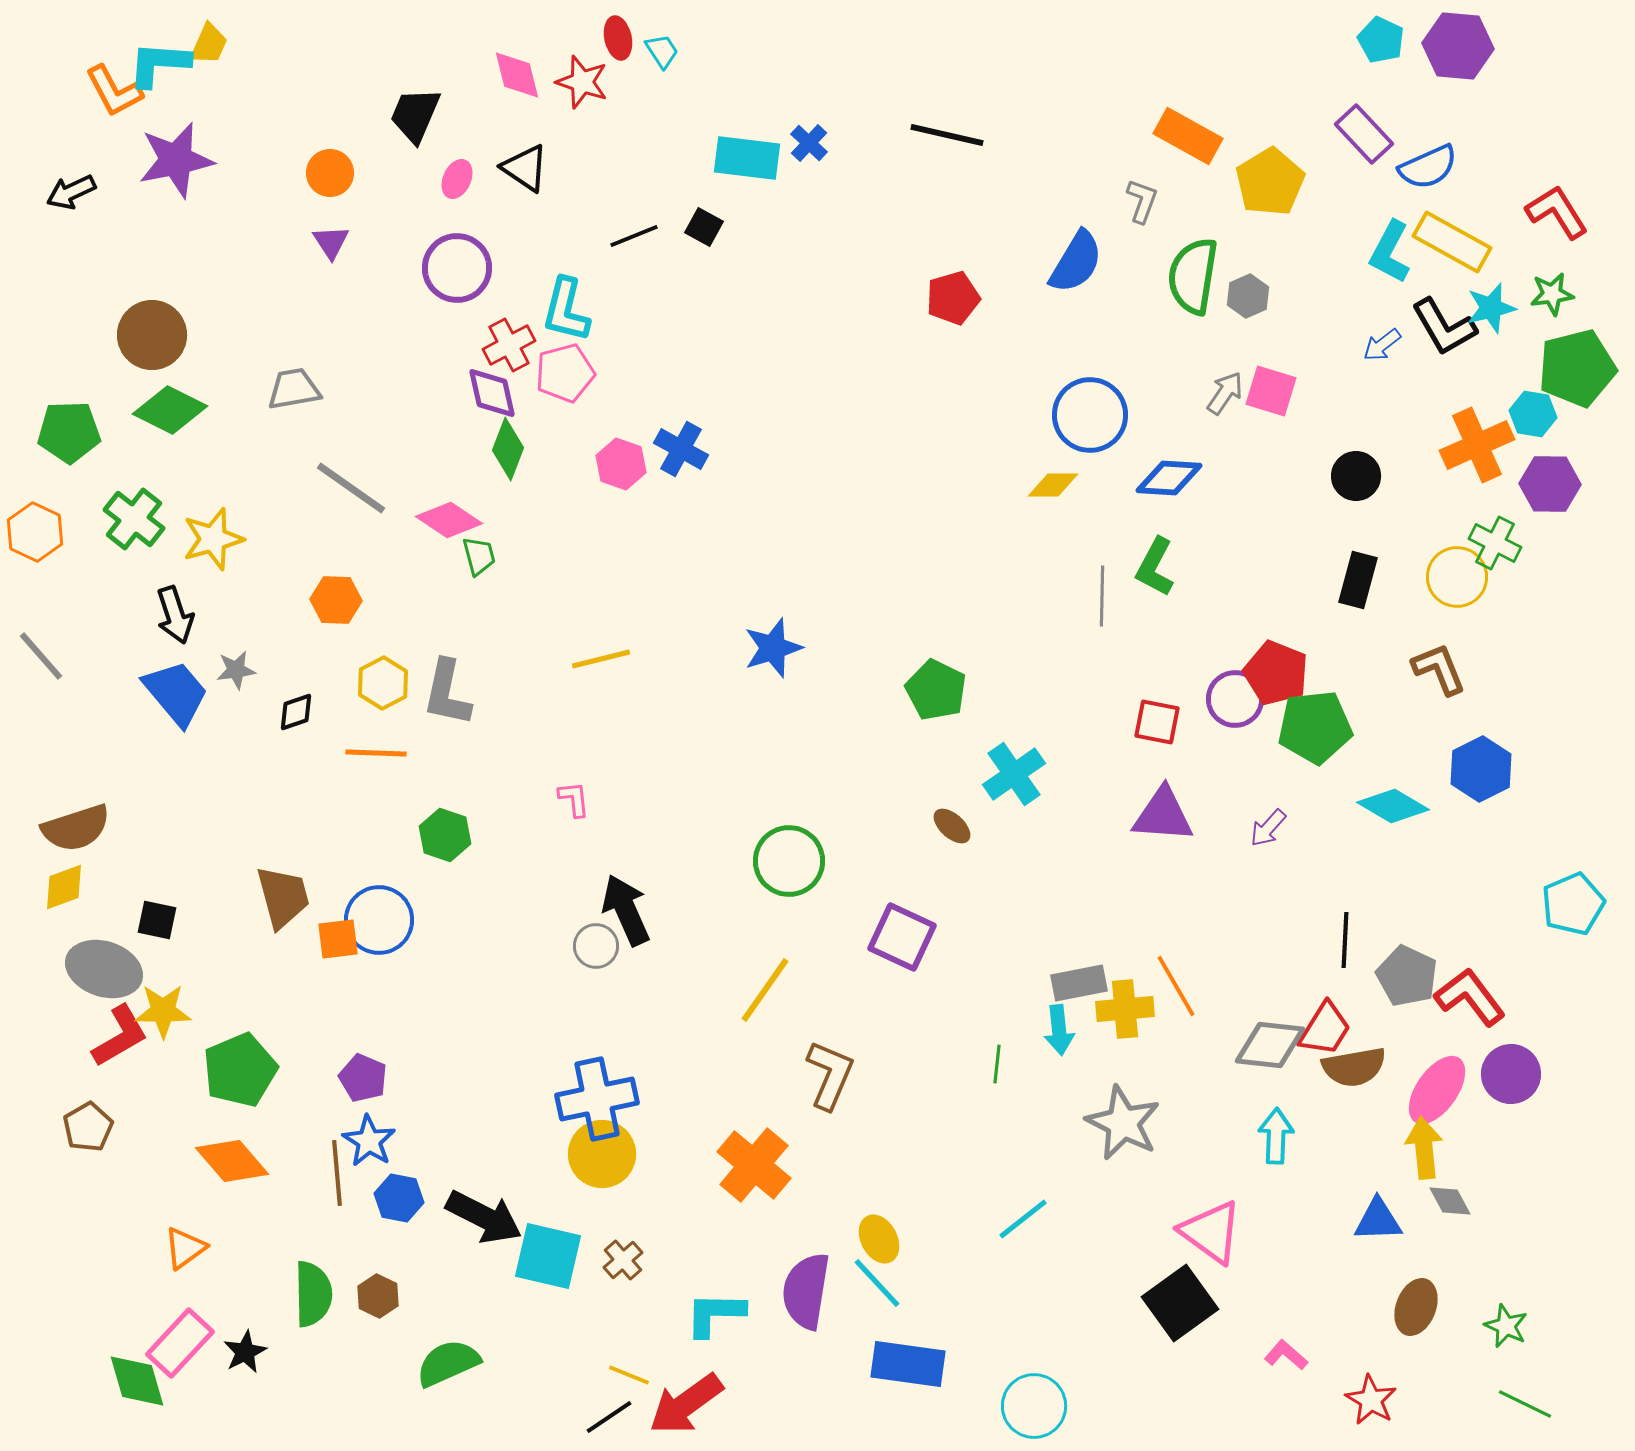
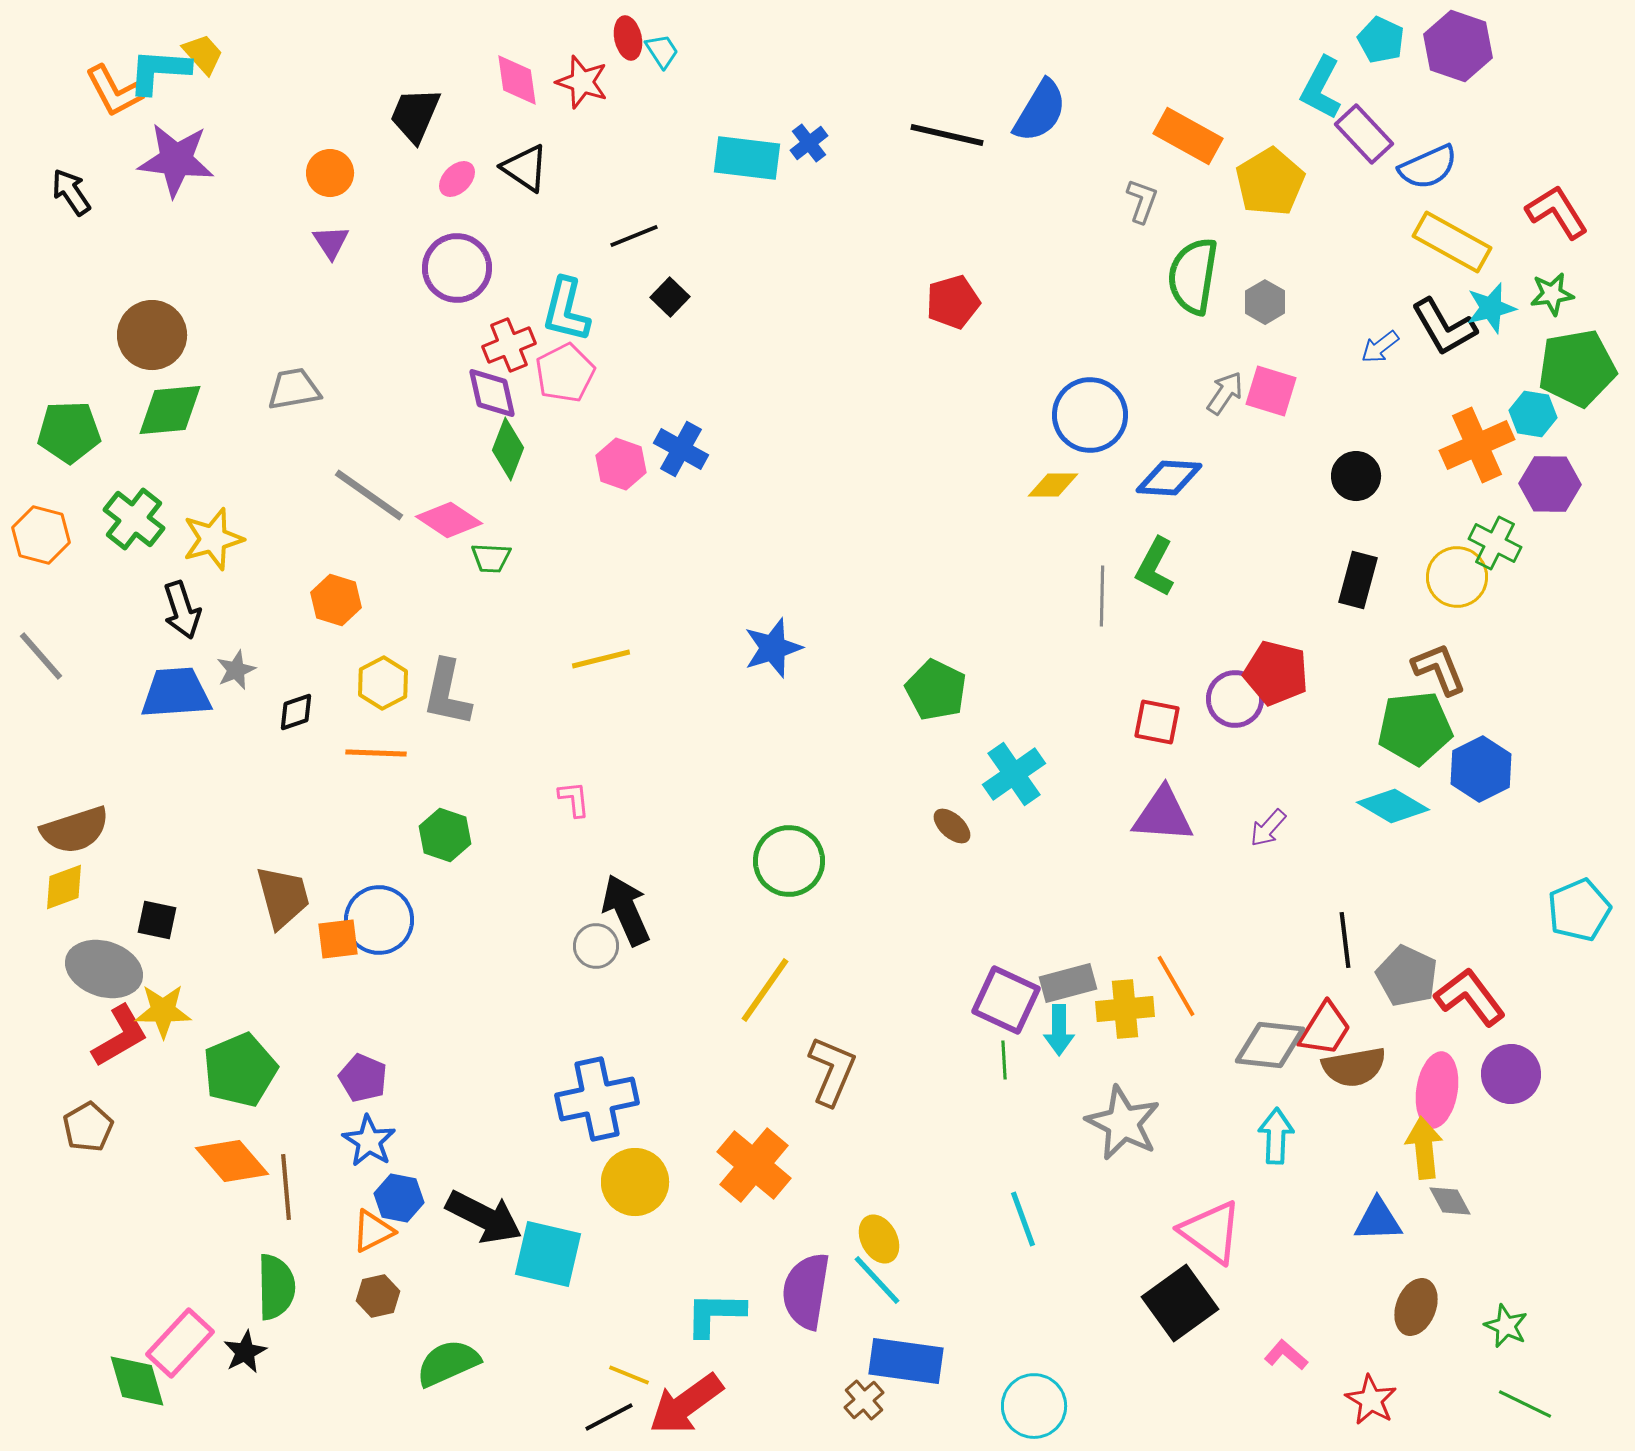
red ellipse at (618, 38): moved 10 px right
yellow trapezoid at (209, 44): moved 6 px left, 10 px down; rotated 66 degrees counterclockwise
purple hexagon at (1458, 46): rotated 14 degrees clockwise
cyan L-shape at (159, 64): moved 7 px down
pink diamond at (517, 75): moved 5 px down; rotated 6 degrees clockwise
blue cross at (809, 143): rotated 9 degrees clockwise
purple star at (176, 160): rotated 18 degrees clockwise
pink ellipse at (457, 179): rotated 21 degrees clockwise
black arrow at (71, 192): rotated 81 degrees clockwise
black square at (704, 227): moved 34 px left, 70 px down; rotated 15 degrees clockwise
cyan L-shape at (1390, 252): moved 69 px left, 164 px up
blue semicircle at (1076, 262): moved 36 px left, 151 px up
gray hexagon at (1248, 296): moved 17 px right, 6 px down; rotated 6 degrees counterclockwise
red pentagon at (953, 298): moved 4 px down
red cross at (509, 345): rotated 6 degrees clockwise
blue arrow at (1382, 345): moved 2 px left, 2 px down
green pentagon at (1577, 368): rotated 4 degrees clockwise
pink pentagon at (565, 373): rotated 12 degrees counterclockwise
green diamond at (170, 410): rotated 32 degrees counterclockwise
gray line at (351, 488): moved 18 px right, 7 px down
orange hexagon at (35, 532): moved 6 px right, 3 px down; rotated 10 degrees counterclockwise
green trapezoid at (479, 556): moved 12 px right, 2 px down; rotated 108 degrees clockwise
orange hexagon at (336, 600): rotated 15 degrees clockwise
black arrow at (175, 615): moved 7 px right, 5 px up
gray star at (236, 670): rotated 15 degrees counterclockwise
red pentagon at (1276, 673): rotated 8 degrees counterclockwise
blue trapezoid at (176, 693): rotated 54 degrees counterclockwise
green pentagon at (1315, 727): moved 100 px right, 1 px down
brown semicircle at (76, 828): moved 1 px left, 2 px down
cyan pentagon at (1573, 904): moved 6 px right, 6 px down
purple square at (902, 937): moved 104 px right, 63 px down
black line at (1345, 940): rotated 10 degrees counterclockwise
gray rectangle at (1079, 983): moved 11 px left; rotated 4 degrees counterclockwise
cyan arrow at (1059, 1030): rotated 6 degrees clockwise
green line at (997, 1064): moved 7 px right, 4 px up; rotated 9 degrees counterclockwise
brown L-shape at (830, 1075): moved 2 px right, 4 px up
pink ellipse at (1437, 1090): rotated 26 degrees counterclockwise
yellow circle at (602, 1154): moved 33 px right, 28 px down
brown line at (337, 1173): moved 51 px left, 14 px down
cyan line at (1023, 1219): rotated 72 degrees counterclockwise
orange triangle at (185, 1248): moved 188 px right, 17 px up; rotated 9 degrees clockwise
cyan square at (548, 1256): moved 2 px up
brown cross at (623, 1260): moved 241 px right, 140 px down
cyan line at (877, 1283): moved 3 px up
green semicircle at (313, 1294): moved 37 px left, 7 px up
brown hexagon at (378, 1296): rotated 21 degrees clockwise
blue rectangle at (908, 1364): moved 2 px left, 3 px up
black line at (609, 1417): rotated 6 degrees clockwise
